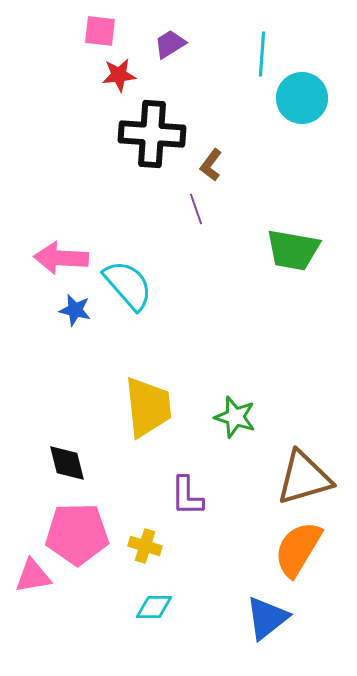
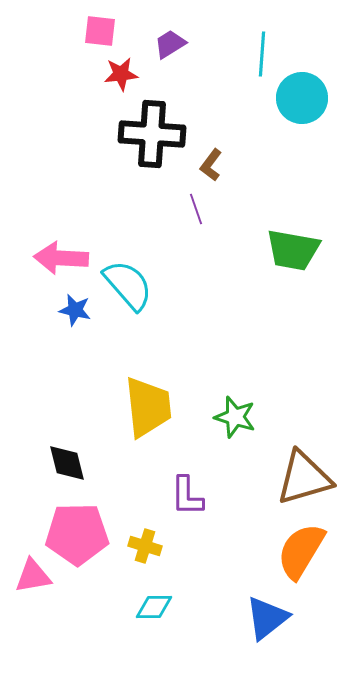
red star: moved 2 px right, 1 px up
orange semicircle: moved 3 px right, 2 px down
